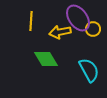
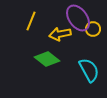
yellow line: rotated 18 degrees clockwise
yellow arrow: moved 2 px down
green diamond: moved 1 px right; rotated 20 degrees counterclockwise
